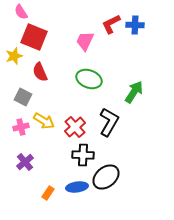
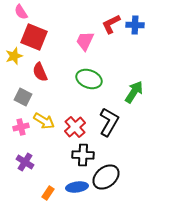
purple cross: rotated 18 degrees counterclockwise
